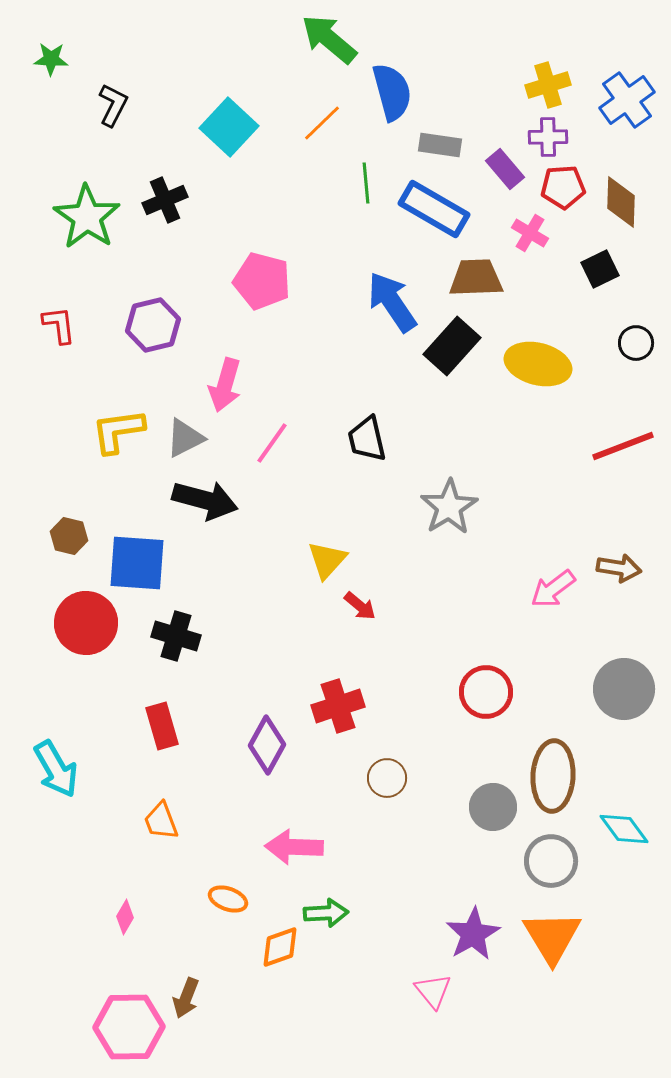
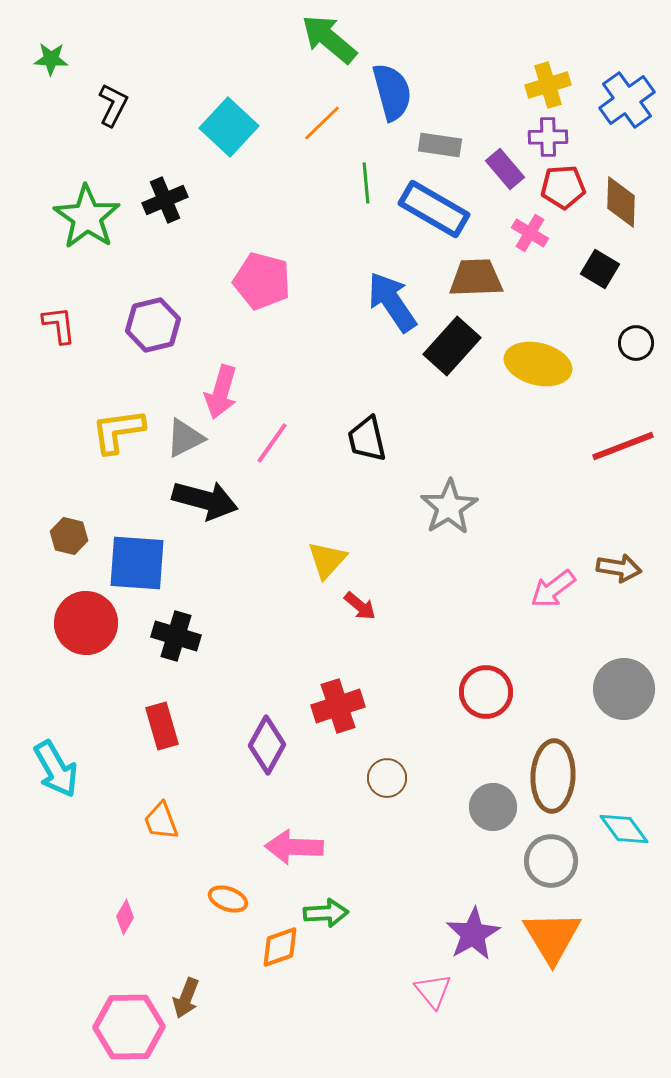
black square at (600, 269): rotated 33 degrees counterclockwise
pink arrow at (225, 385): moved 4 px left, 7 px down
